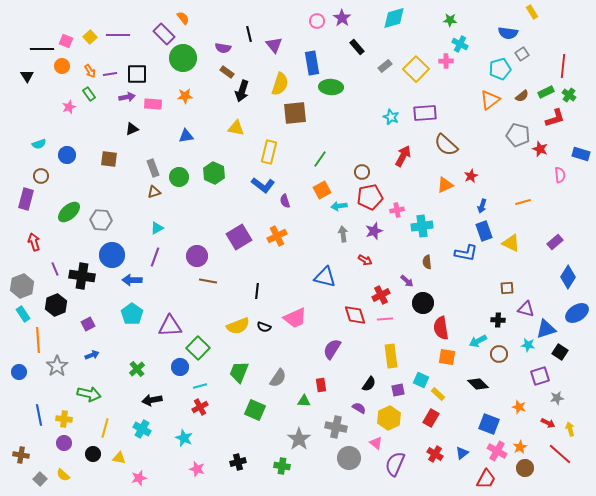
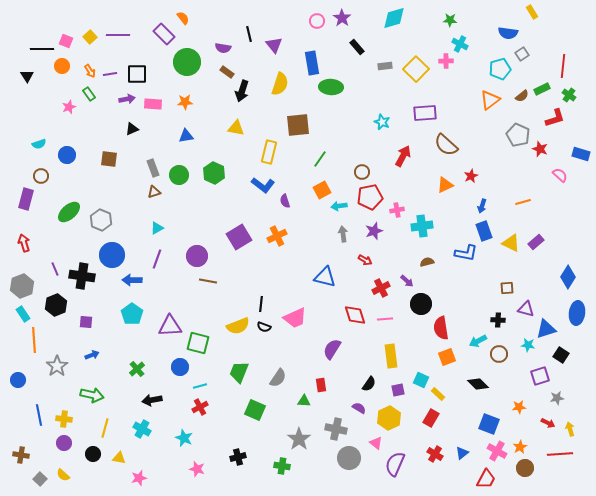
green circle at (183, 58): moved 4 px right, 4 px down
gray rectangle at (385, 66): rotated 32 degrees clockwise
green rectangle at (546, 92): moved 4 px left, 3 px up
orange star at (185, 96): moved 6 px down
purple arrow at (127, 97): moved 2 px down
brown square at (295, 113): moved 3 px right, 12 px down
cyan star at (391, 117): moved 9 px left, 5 px down
gray pentagon at (518, 135): rotated 10 degrees clockwise
pink semicircle at (560, 175): rotated 42 degrees counterclockwise
green circle at (179, 177): moved 2 px up
gray hexagon at (101, 220): rotated 20 degrees clockwise
red arrow at (34, 242): moved 10 px left, 1 px down
purple rectangle at (555, 242): moved 19 px left
purple line at (155, 257): moved 2 px right, 2 px down
brown semicircle at (427, 262): rotated 80 degrees clockwise
black line at (257, 291): moved 4 px right, 13 px down
red cross at (381, 295): moved 7 px up
black circle at (423, 303): moved 2 px left, 1 px down
blue ellipse at (577, 313): rotated 50 degrees counterclockwise
purple square at (88, 324): moved 2 px left, 2 px up; rotated 32 degrees clockwise
orange line at (38, 340): moved 4 px left
green square at (198, 348): moved 5 px up; rotated 30 degrees counterclockwise
black square at (560, 352): moved 1 px right, 3 px down
orange square at (447, 357): rotated 30 degrees counterclockwise
blue circle at (19, 372): moved 1 px left, 8 px down
green arrow at (89, 394): moved 3 px right, 1 px down
orange star at (519, 407): rotated 24 degrees counterclockwise
gray cross at (336, 427): moved 2 px down
red line at (560, 454): rotated 45 degrees counterclockwise
black cross at (238, 462): moved 5 px up
